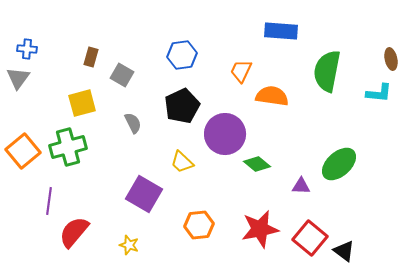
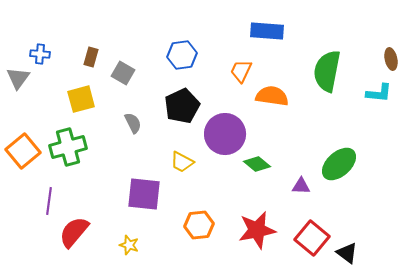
blue rectangle: moved 14 px left
blue cross: moved 13 px right, 5 px down
gray square: moved 1 px right, 2 px up
yellow square: moved 1 px left, 4 px up
yellow trapezoid: rotated 15 degrees counterclockwise
purple square: rotated 24 degrees counterclockwise
red star: moved 3 px left, 1 px down
red square: moved 2 px right
black triangle: moved 3 px right, 2 px down
